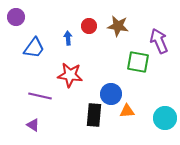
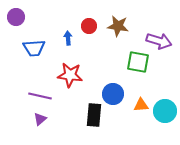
purple arrow: rotated 130 degrees clockwise
blue trapezoid: rotated 50 degrees clockwise
blue circle: moved 2 px right
orange triangle: moved 14 px right, 6 px up
cyan circle: moved 7 px up
purple triangle: moved 7 px right, 6 px up; rotated 48 degrees clockwise
